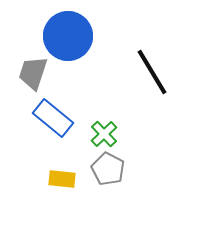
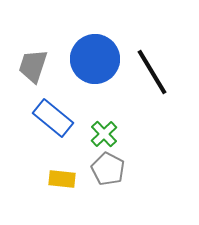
blue circle: moved 27 px right, 23 px down
gray trapezoid: moved 7 px up
